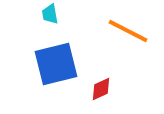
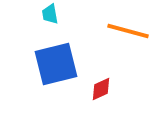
orange line: rotated 12 degrees counterclockwise
